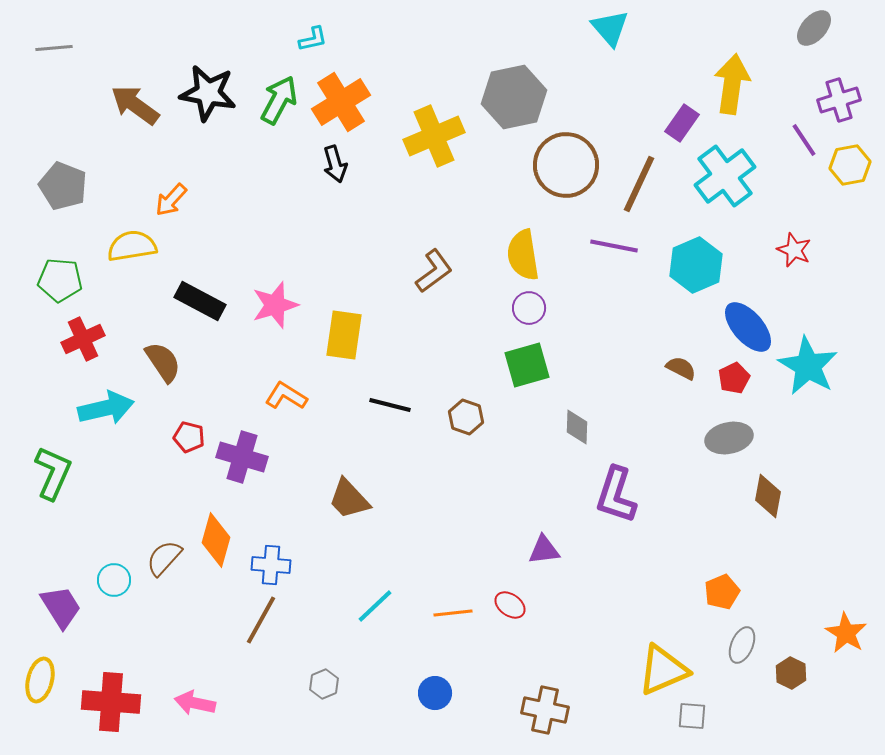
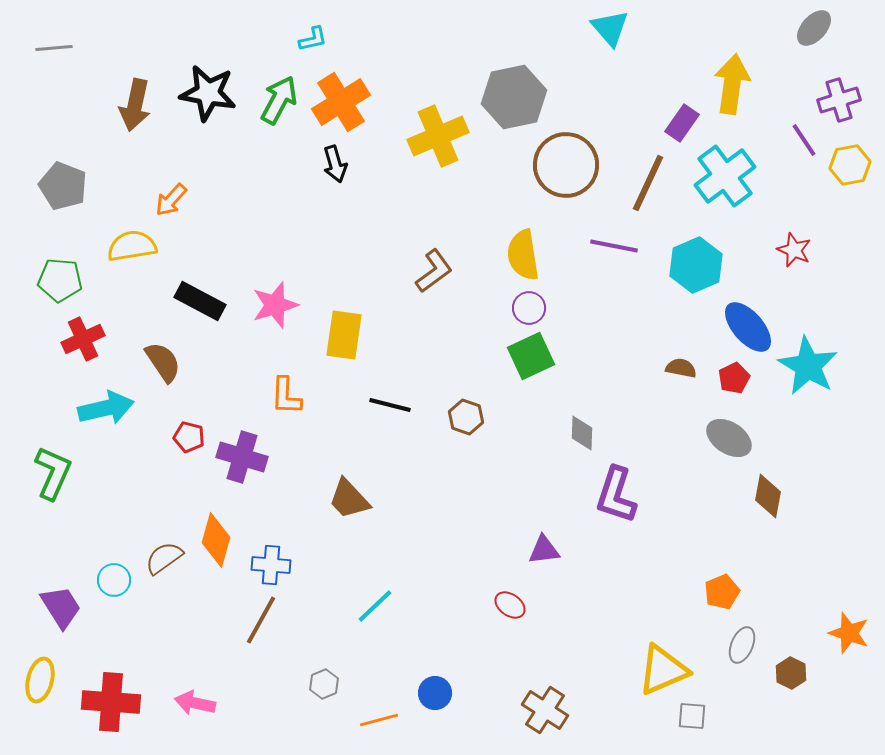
brown arrow at (135, 105): rotated 114 degrees counterclockwise
yellow cross at (434, 136): moved 4 px right
brown line at (639, 184): moved 9 px right, 1 px up
green square at (527, 365): moved 4 px right, 9 px up; rotated 9 degrees counterclockwise
brown semicircle at (681, 368): rotated 16 degrees counterclockwise
orange L-shape at (286, 396): rotated 120 degrees counterclockwise
gray diamond at (577, 427): moved 5 px right, 6 px down
gray ellipse at (729, 438): rotated 45 degrees clockwise
brown semicircle at (164, 558): rotated 12 degrees clockwise
orange line at (453, 613): moved 74 px left, 107 px down; rotated 9 degrees counterclockwise
orange star at (846, 633): moved 3 px right; rotated 12 degrees counterclockwise
brown cross at (545, 710): rotated 21 degrees clockwise
